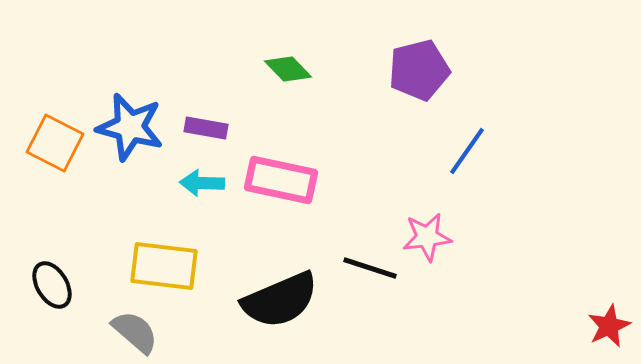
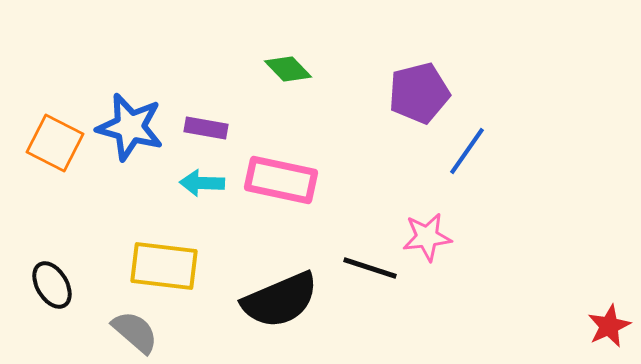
purple pentagon: moved 23 px down
